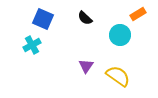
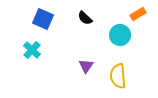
cyan cross: moved 5 px down; rotated 18 degrees counterclockwise
yellow semicircle: rotated 130 degrees counterclockwise
